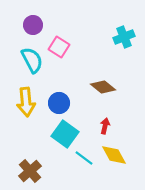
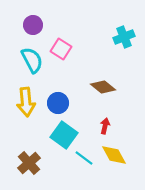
pink square: moved 2 px right, 2 px down
blue circle: moved 1 px left
cyan square: moved 1 px left, 1 px down
brown cross: moved 1 px left, 8 px up
